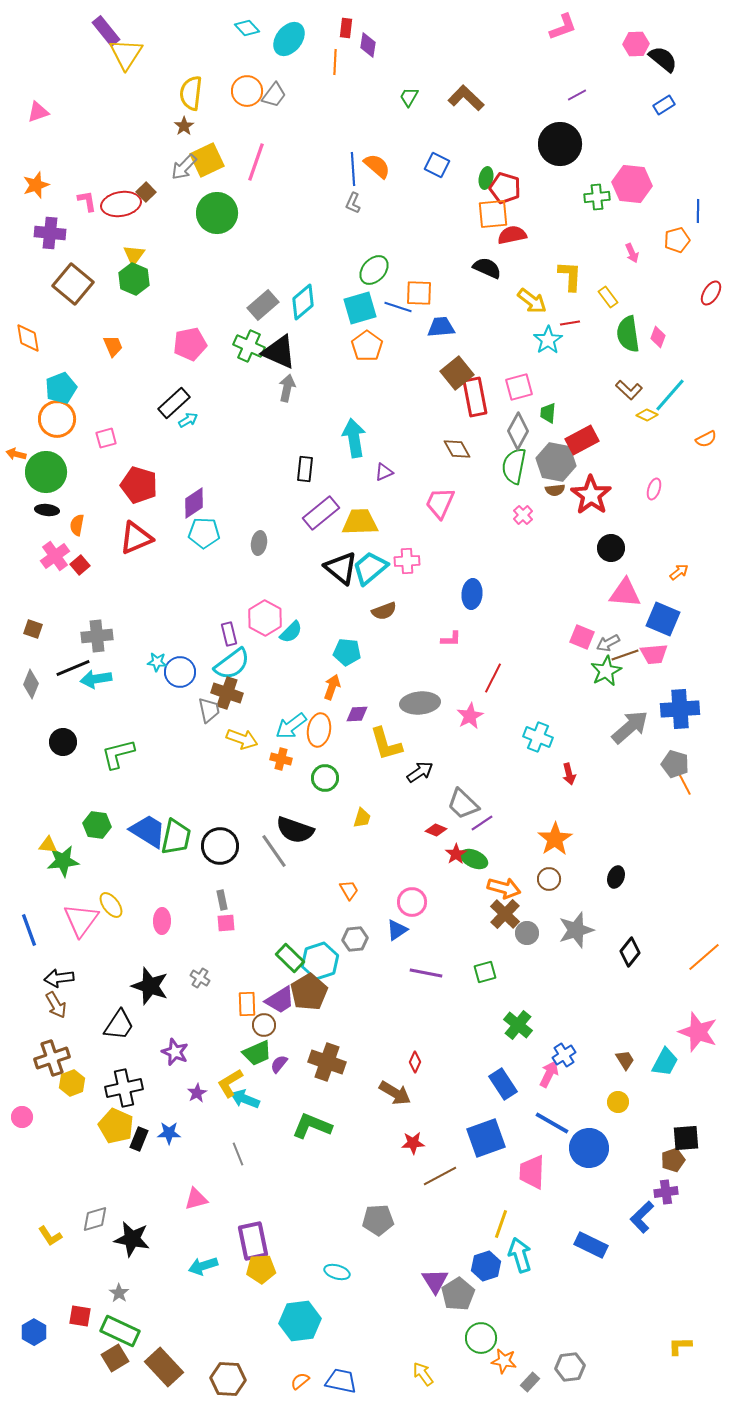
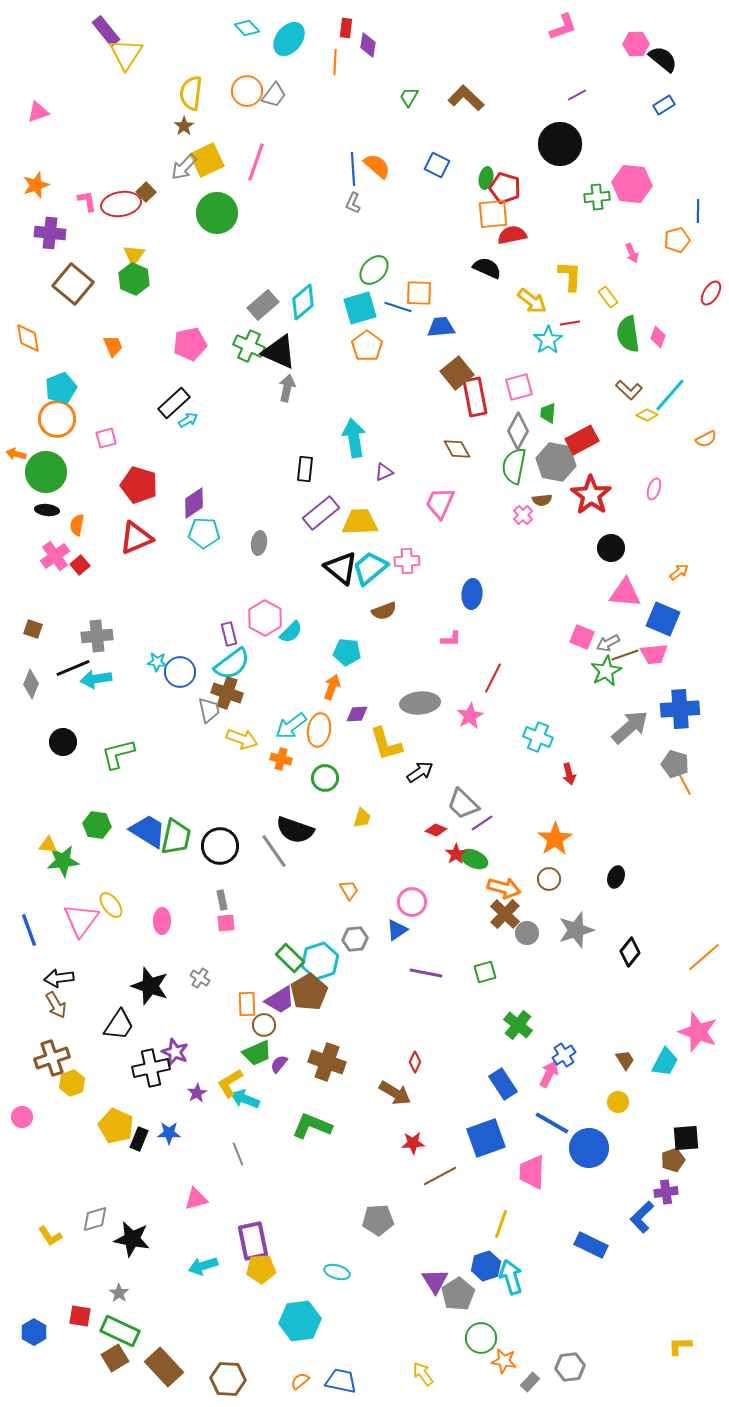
brown semicircle at (555, 490): moved 13 px left, 10 px down
black cross at (124, 1088): moved 27 px right, 20 px up
cyan arrow at (520, 1255): moved 9 px left, 22 px down
